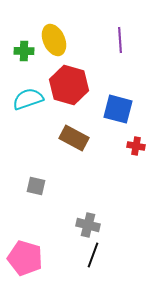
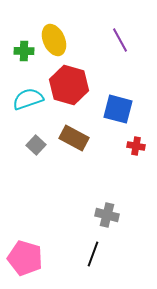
purple line: rotated 25 degrees counterclockwise
gray square: moved 41 px up; rotated 30 degrees clockwise
gray cross: moved 19 px right, 10 px up
black line: moved 1 px up
